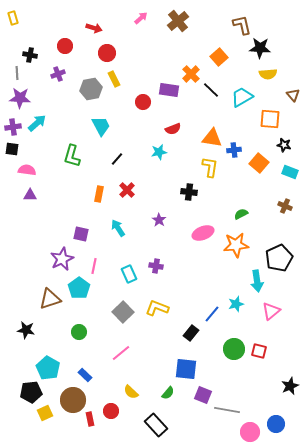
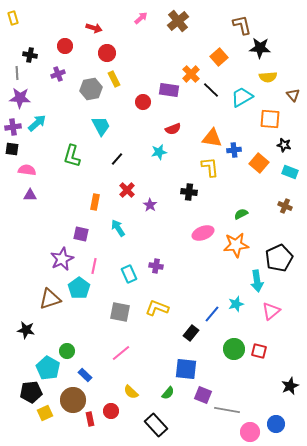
yellow semicircle at (268, 74): moved 3 px down
yellow L-shape at (210, 167): rotated 15 degrees counterclockwise
orange rectangle at (99, 194): moved 4 px left, 8 px down
purple star at (159, 220): moved 9 px left, 15 px up
gray square at (123, 312): moved 3 px left; rotated 35 degrees counterclockwise
green circle at (79, 332): moved 12 px left, 19 px down
